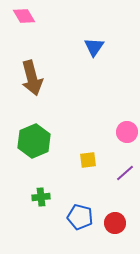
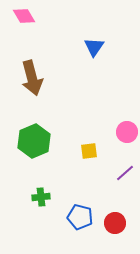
yellow square: moved 1 px right, 9 px up
